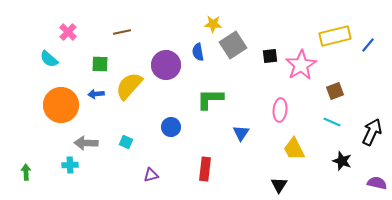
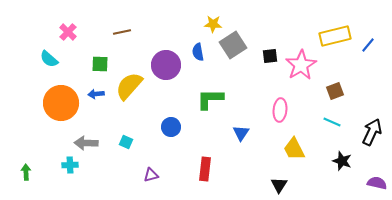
orange circle: moved 2 px up
